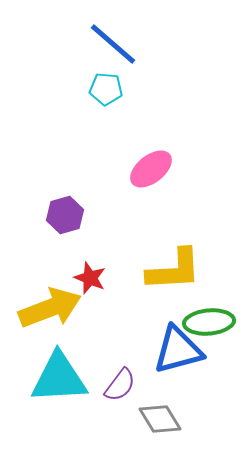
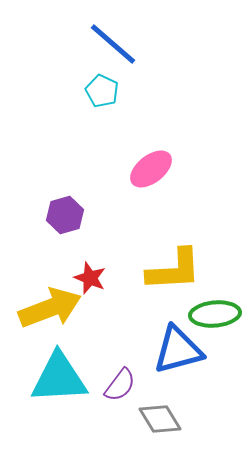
cyan pentagon: moved 4 px left, 2 px down; rotated 20 degrees clockwise
green ellipse: moved 6 px right, 8 px up
